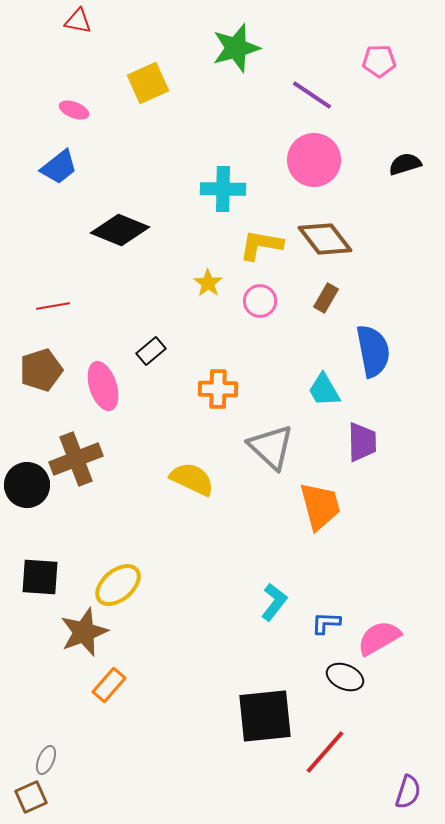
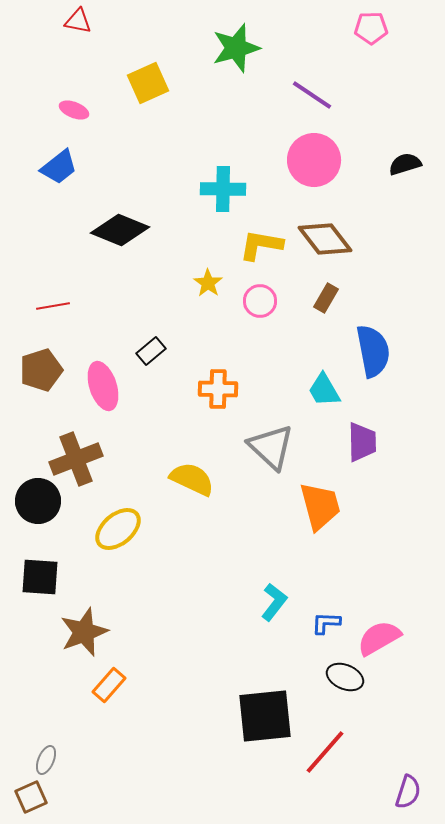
pink pentagon at (379, 61): moved 8 px left, 33 px up
black circle at (27, 485): moved 11 px right, 16 px down
yellow ellipse at (118, 585): moved 56 px up
